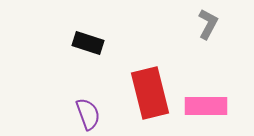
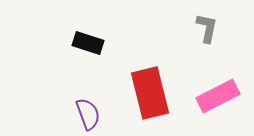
gray L-shape: moved 1 px left, 4 px down; rotated 16 degrees counterclockwise
pink rectangle: moved 12 px right, 10 px up; rotated 27 degrees counterclockwise
